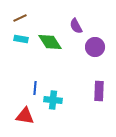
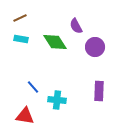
green diamond: moved 5 px right
blue line: moved 2 px left, 1 px up; rotated 48 degrees counterclockwise
cyan cross: moved 4 px right
